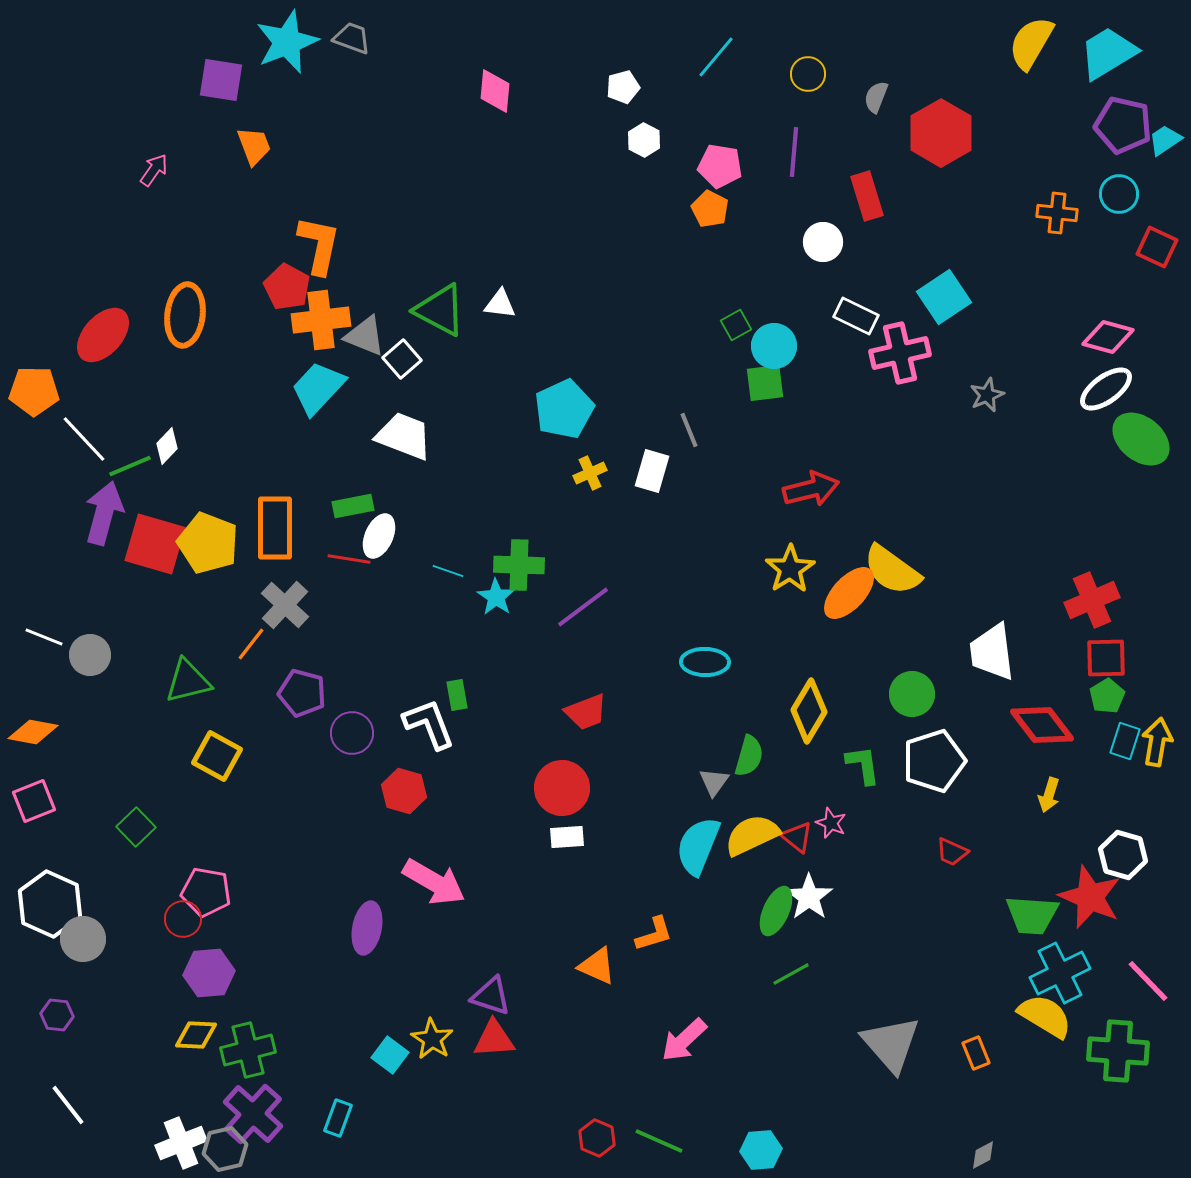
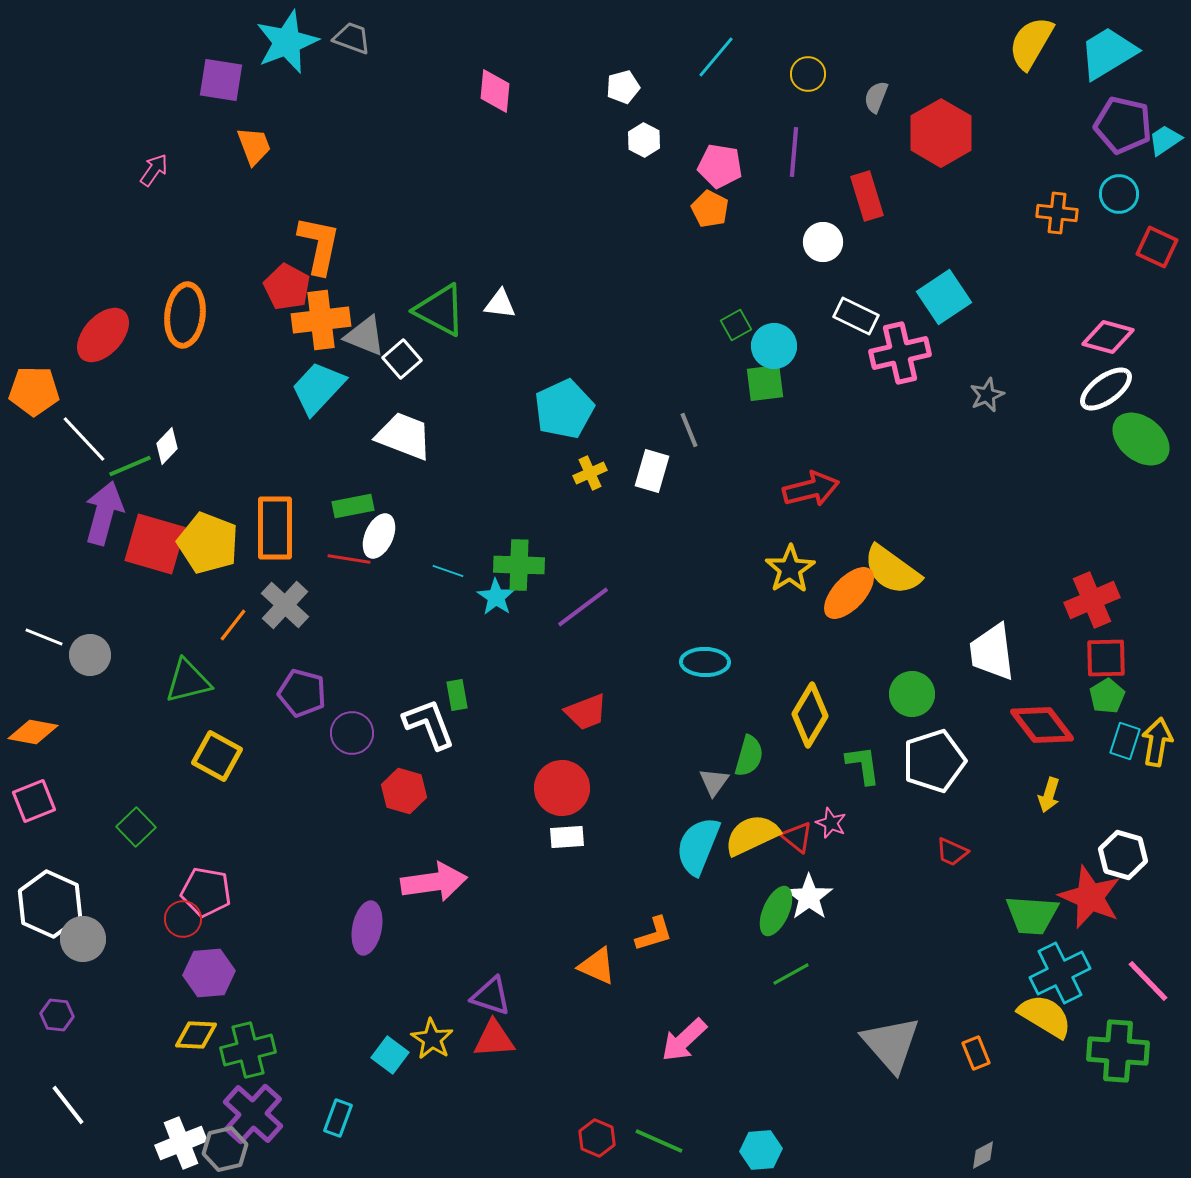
orange line at (251, 644): moved 18 px left, 19 px up
yellow diamond at (809, 711): moved 1 px right, 4 px down
pink arrow at (434, 882): rotated 38 degrees counterclockwise
